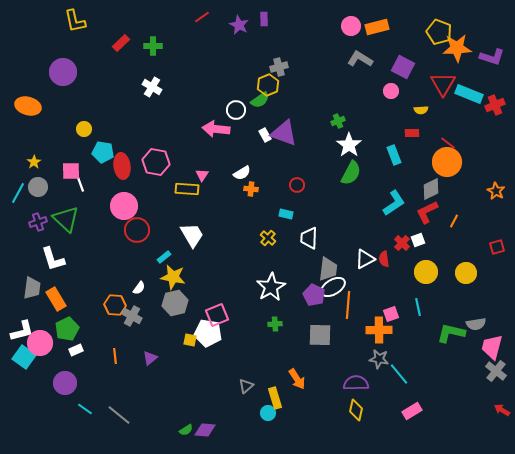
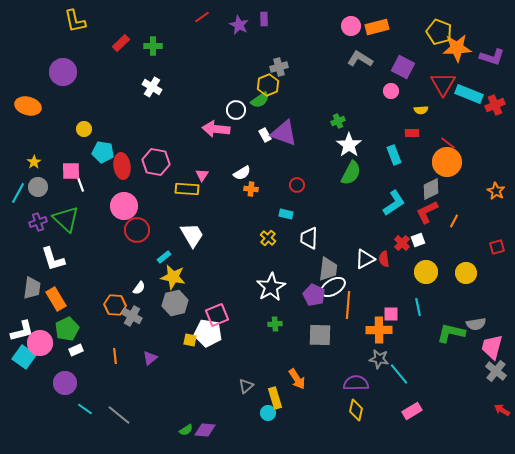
pink square at (391, 314): rotated 21 degrees clockwise
